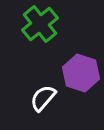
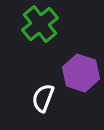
white semicircle: rotated 20 degrees counterclockwise
